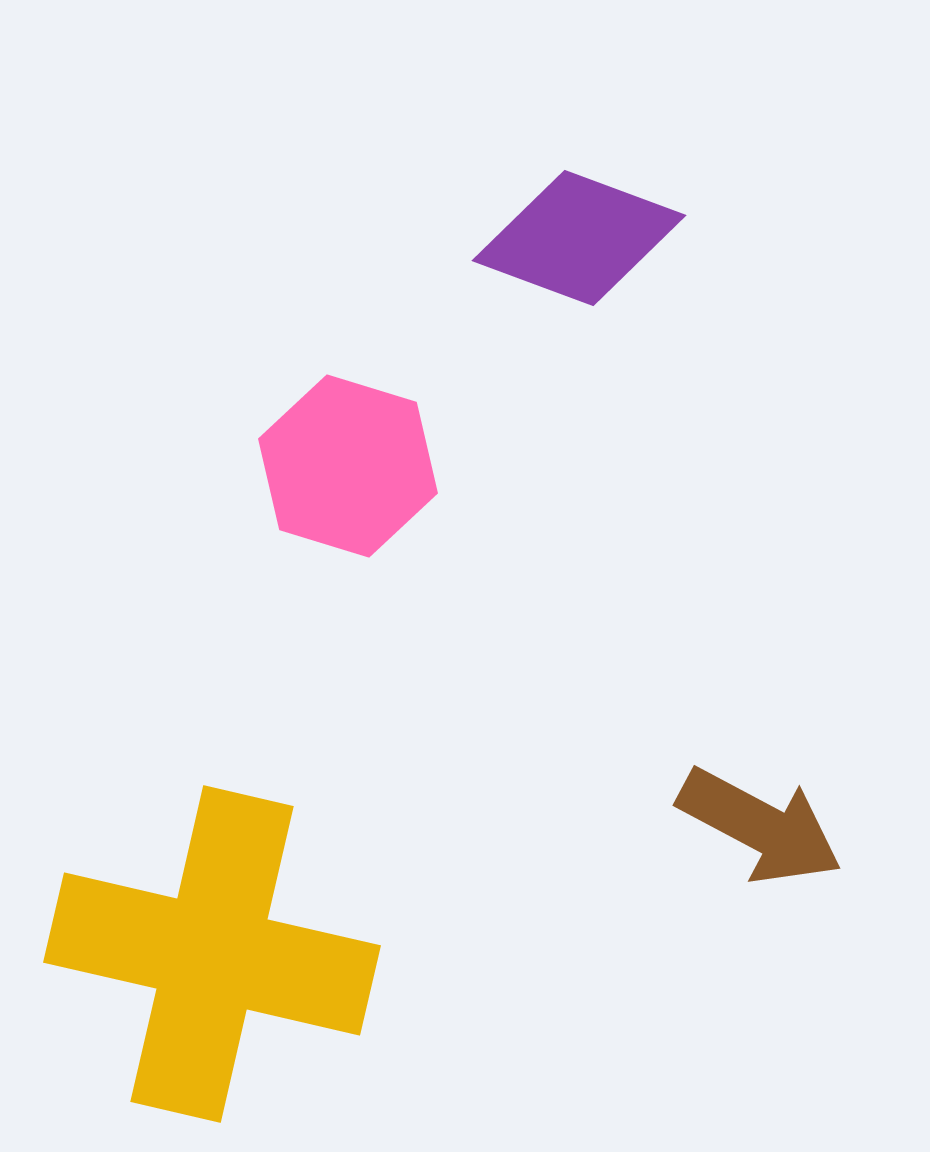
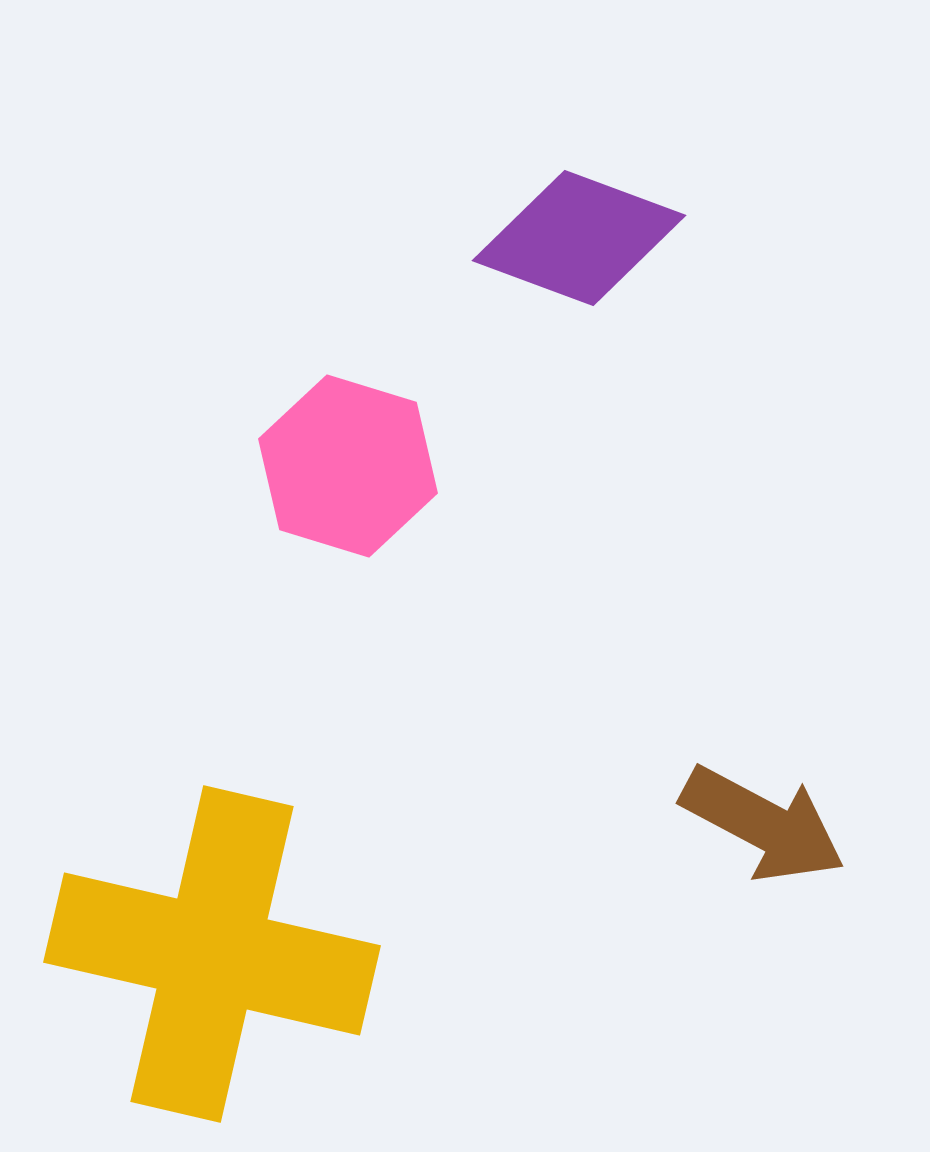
brown arrow: moved 3 px right, 2 px up
